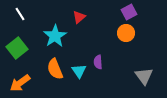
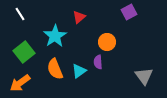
orange circle: moved 19 px left, 9 px down
green square: moved 7 px right, 4 px down
cyan triangle: rotated 28 degrees clockwise
